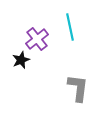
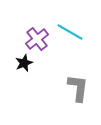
cyan line: moved 5 px down; rotated 48 degrees counterclockwise
black star: moved 3 px right, 3 px down
